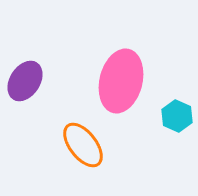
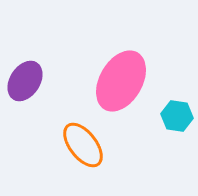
pink ellipse: rotated 16 degrees clockwise
cyan hexagon: rotated 16 degrees counterclockwise
